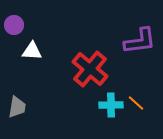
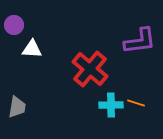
white triangle: moved 2 px up
orange line: rotated 24 degrees counterclockwise
